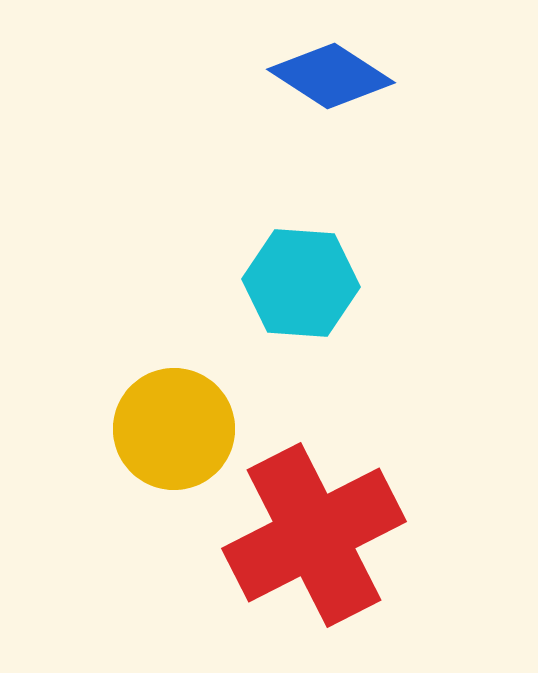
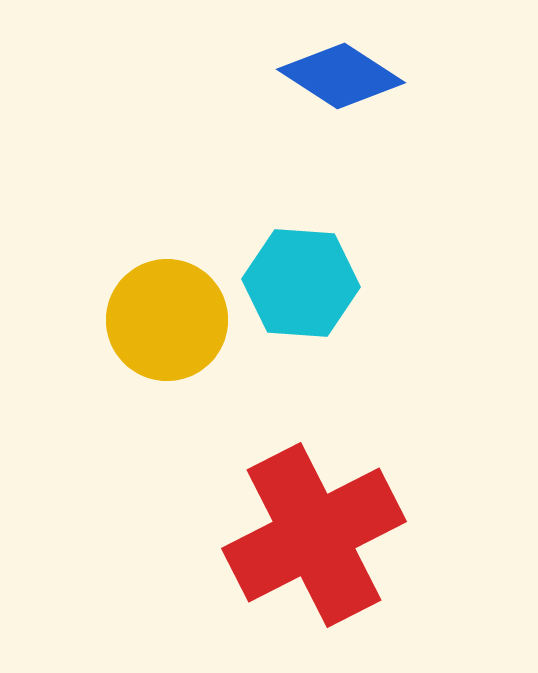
blue diamond: moved 10 px right
yellow circle: moved 7 px left, 109 px up
